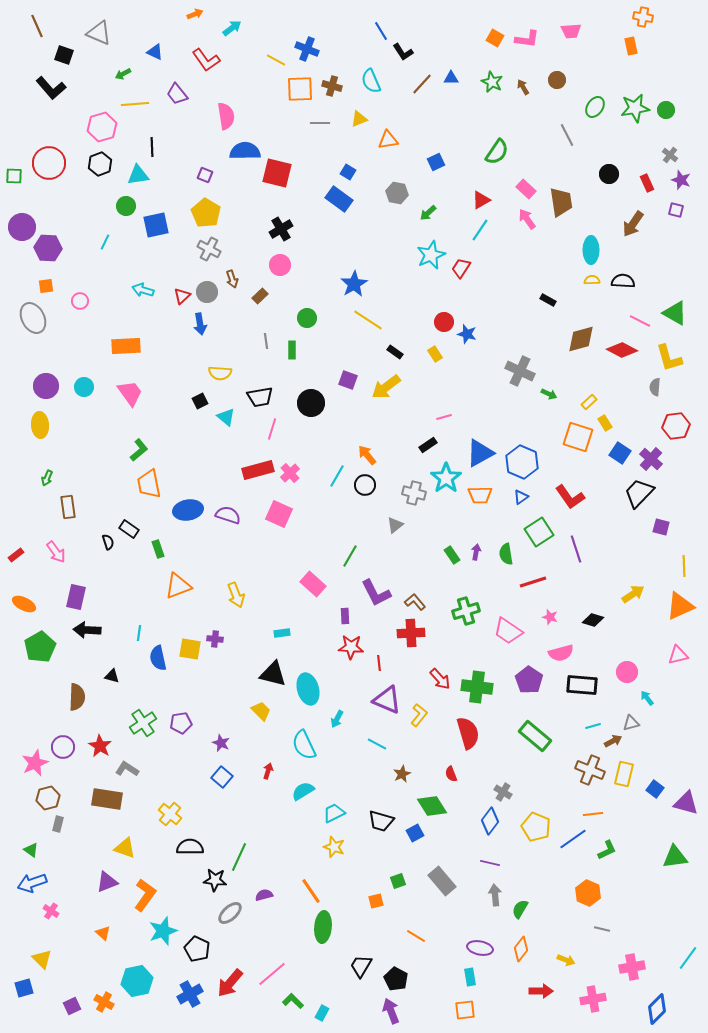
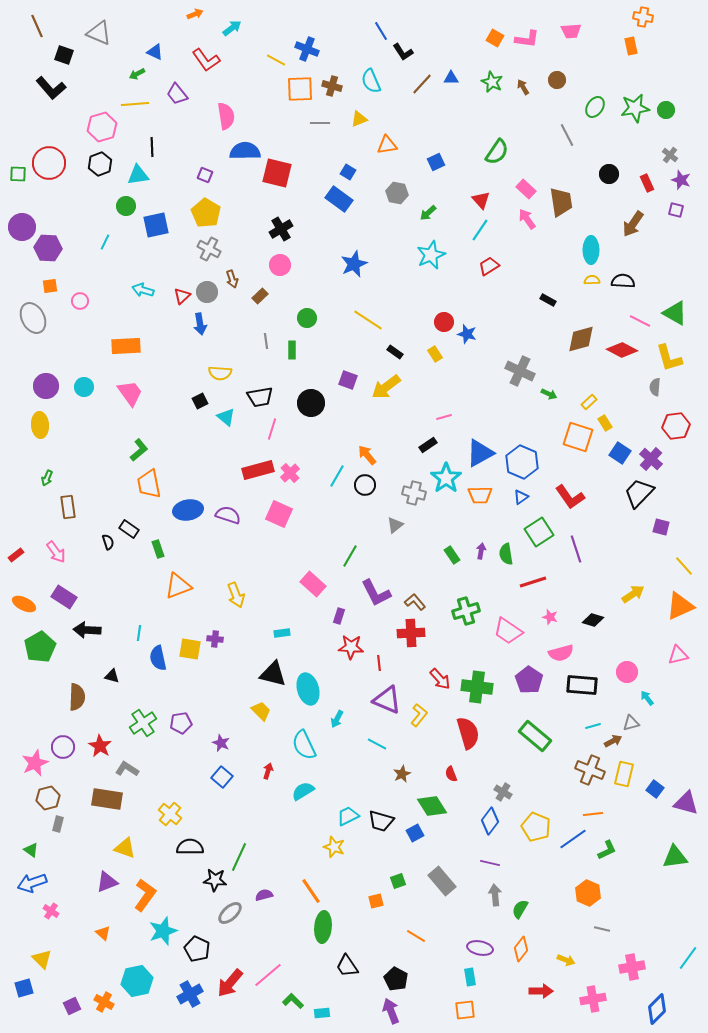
green arrow at (123, 74): moved 14 px right
orange triangle at (388, 140): moved 1 px left, 5 px down
green square at (14, 176): moved 4 px right, 2 px up
red triangle at (481, 200): rotated 42 degrees counterclockwise
red trapezoid at (461, 268): moved 28 px right, 2 px up; rotated 25 degrees clockwise
blue star at (354, 284): moved 20 px up; rotated 8 degrees clockwise
orange square at (46, 286): moved 4 px right
purple arrow at (476, 552): moved 5 px right, 1 px up
yellow line at (684, 566): rotated 40 degrees counterclockwise
purple rectangle at (76, 597): moved 12 px left; rotated 70 degrees counterclockwise
purple rectangle at (345, 616): moved 6 px left; rotated 21 degrees clockwise
cyan trapezoid at (334, 813): moved 14 px right, 3 px down
black trapezoid at (361, 966): moved 14 px left; rotated 65 degrees counterclockwise
pink line at (272, 974): moved 4 px left, 1 px down
cyan rectangle at (322, 1013): rotated 56 degrees clockwise
